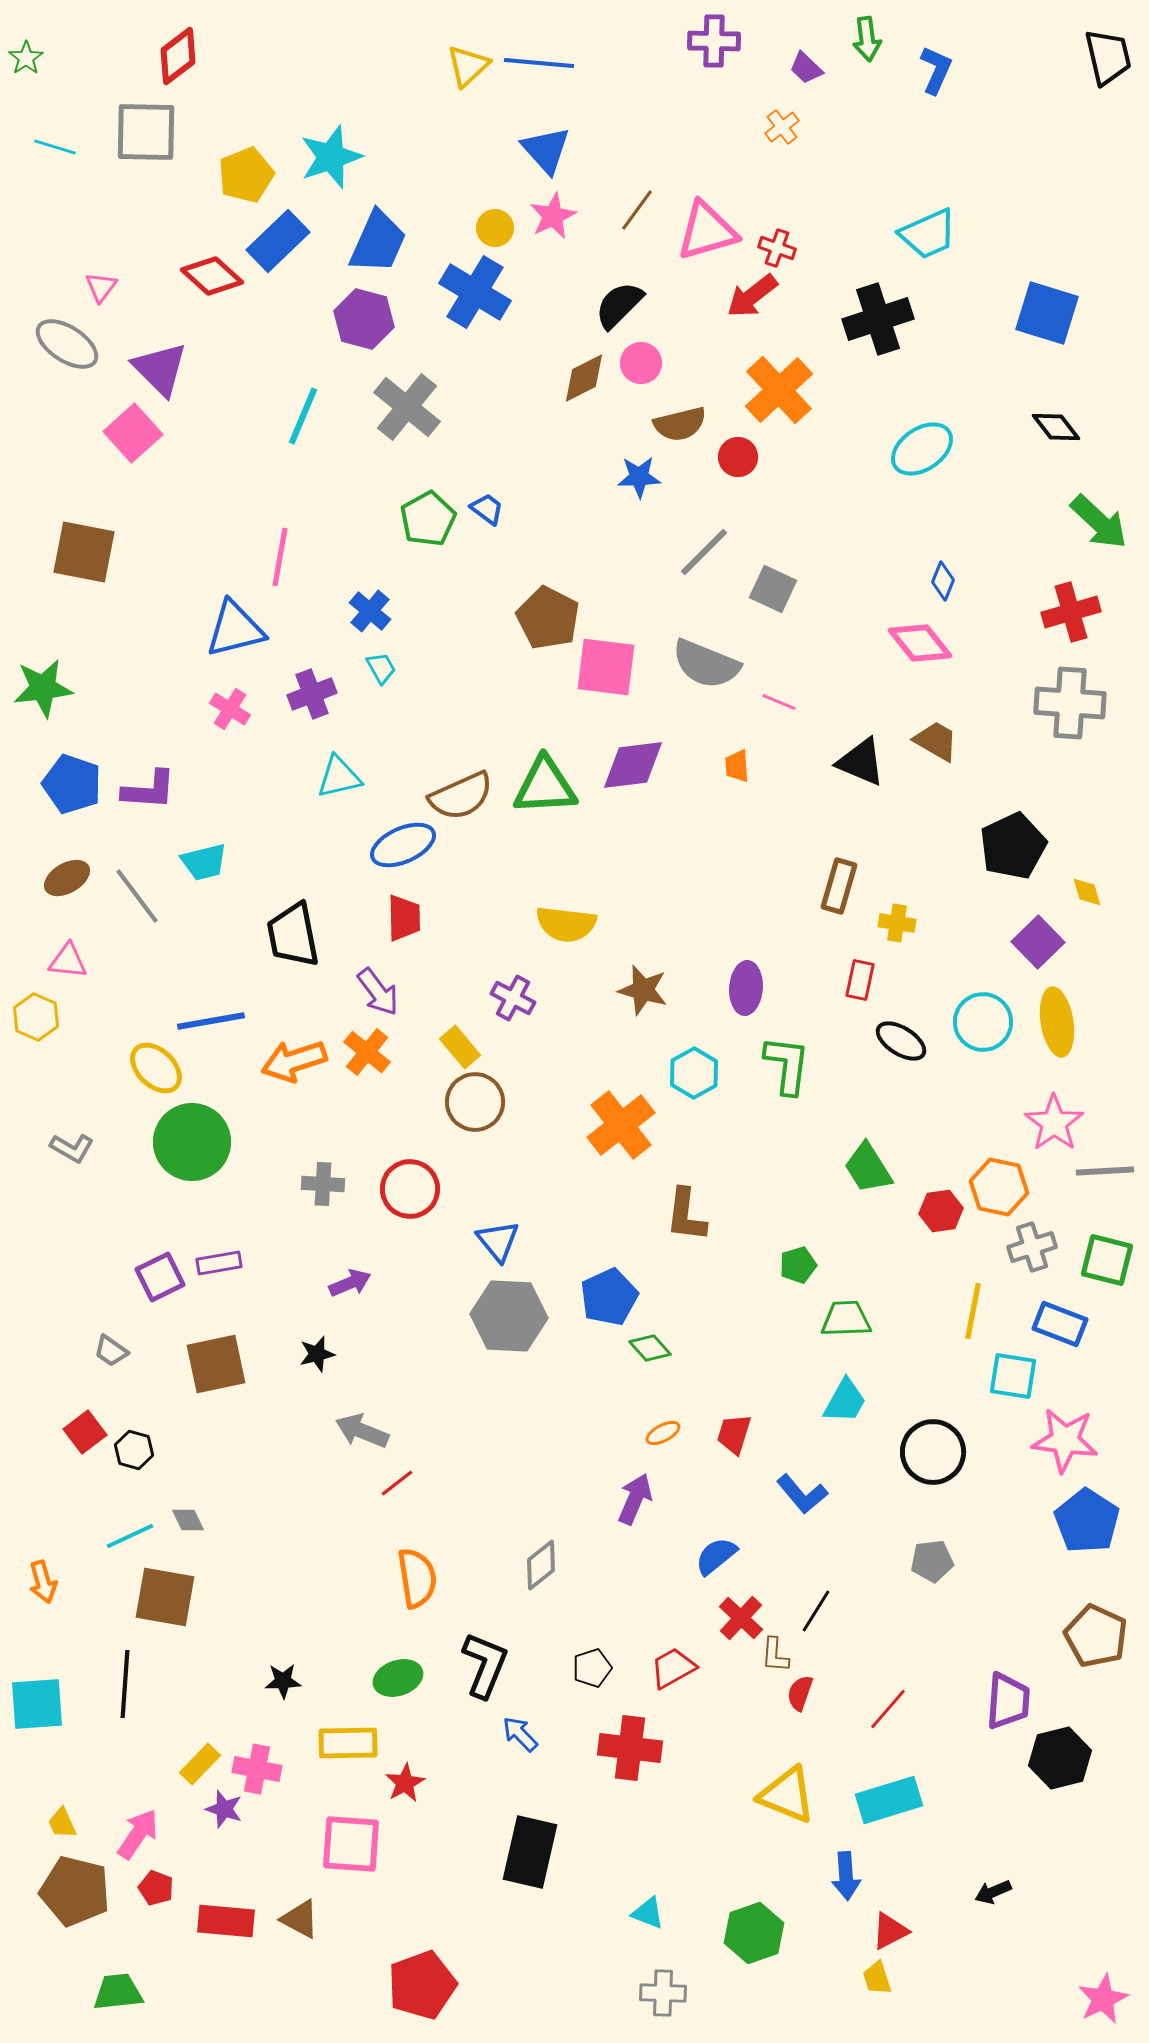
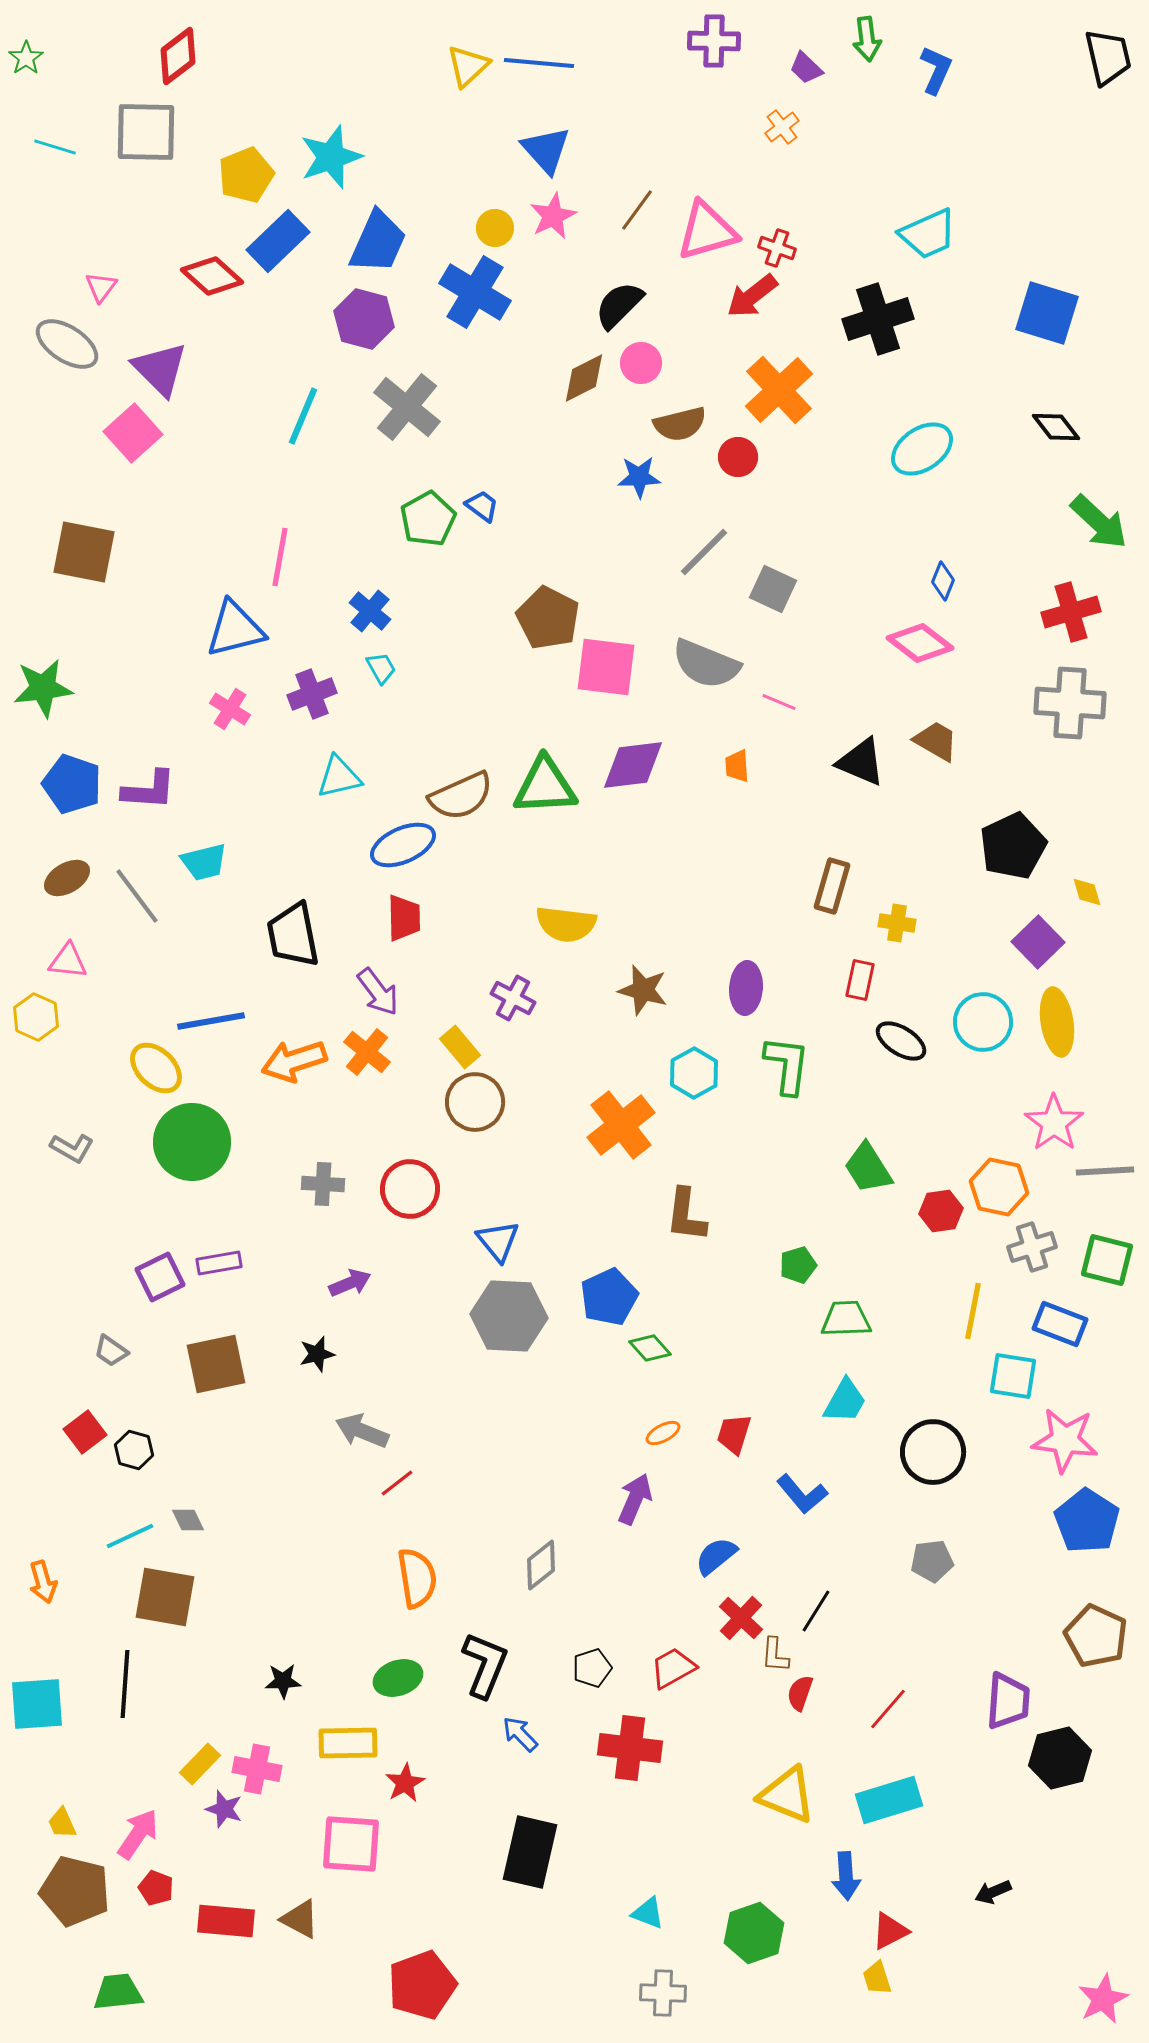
blue trapezoid at (487, 509): moved 5 px left, 3 px up
pink diamond at (920, 643): rotated 14 degrees counterclockwise
brown rectangle at (839, 886): moved 7 px left
